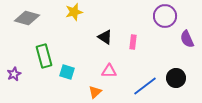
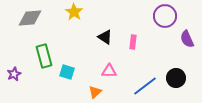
yellow star: rotated 24 degrees counterclockwise
gray diamond: moved 3 px right; rotated 20 degrees counterclockwise
